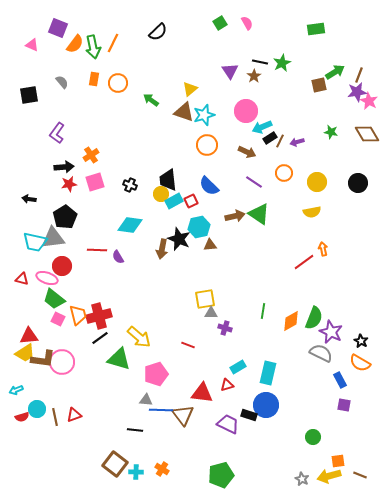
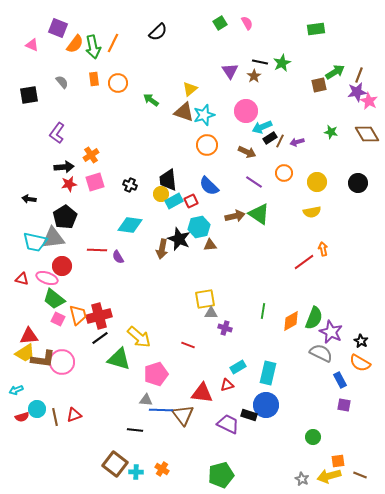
orange rectangle at (94, 79): rotated 16 degrees counterclockwise
